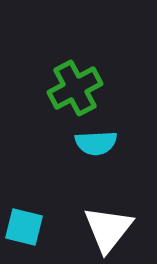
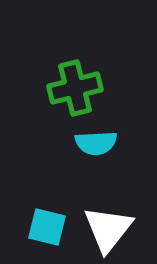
green cross: rotated 14 degrees clockwise
cyan square: moved 23 px right
